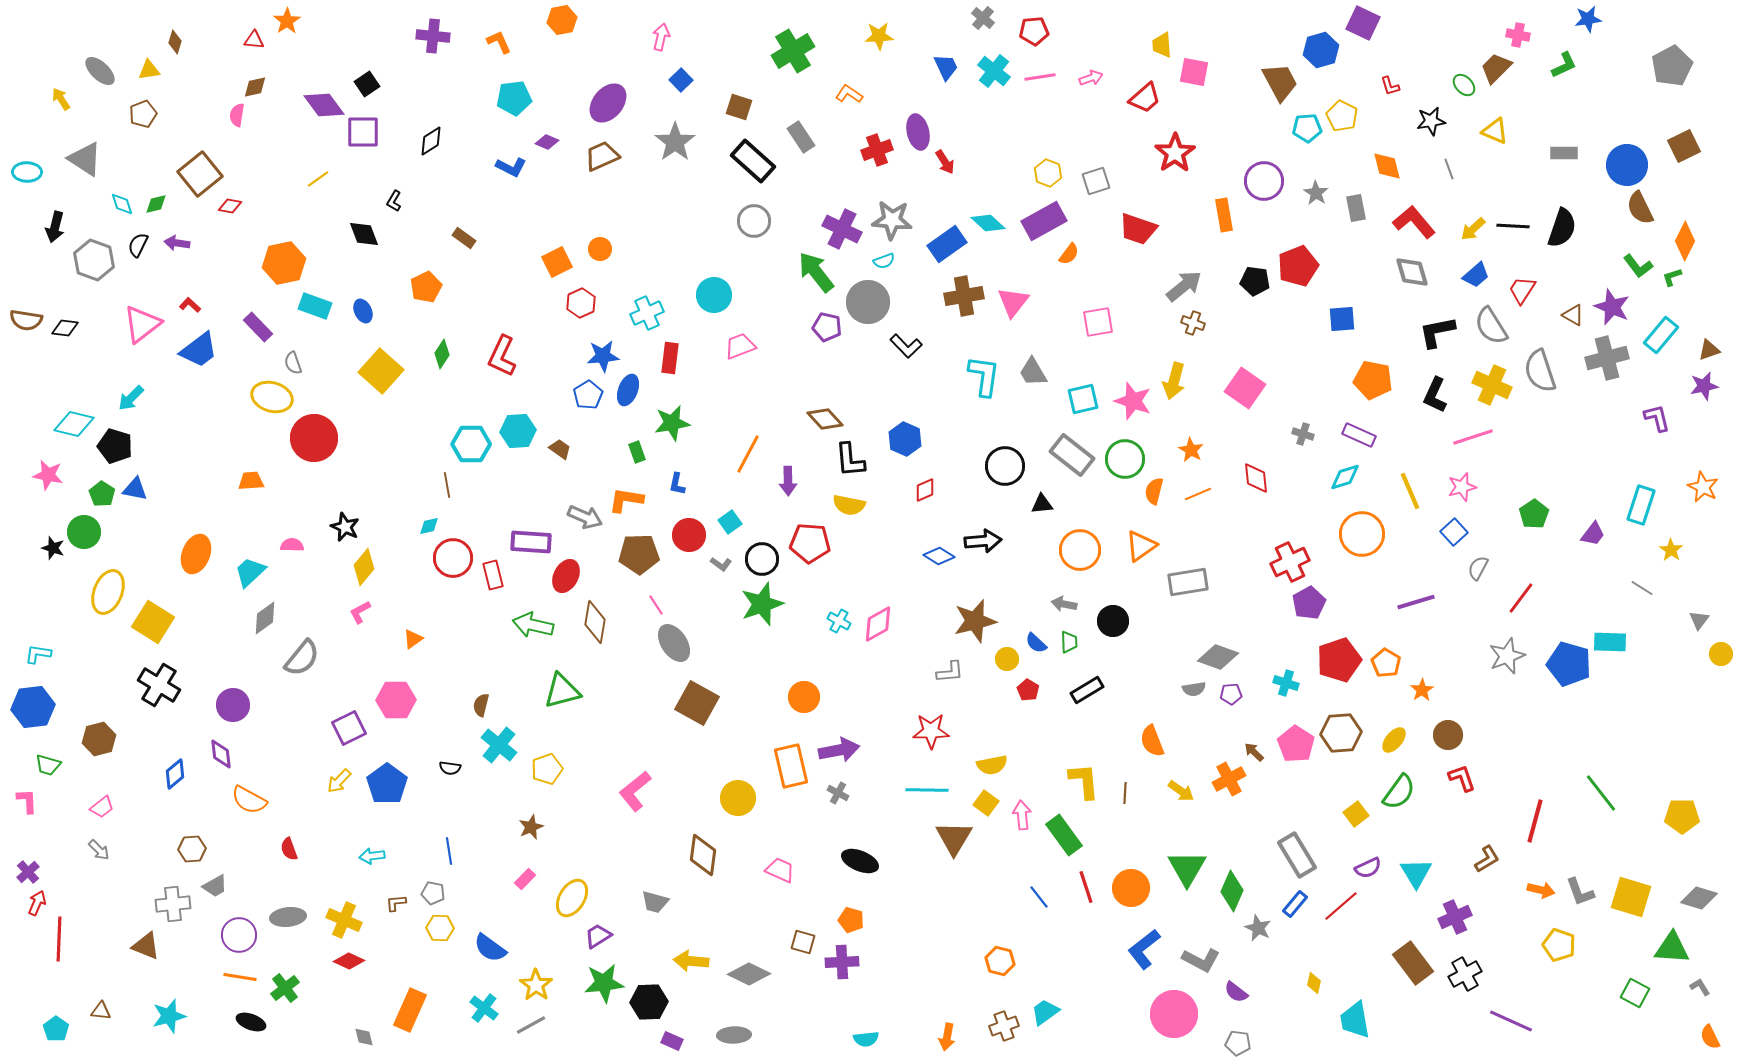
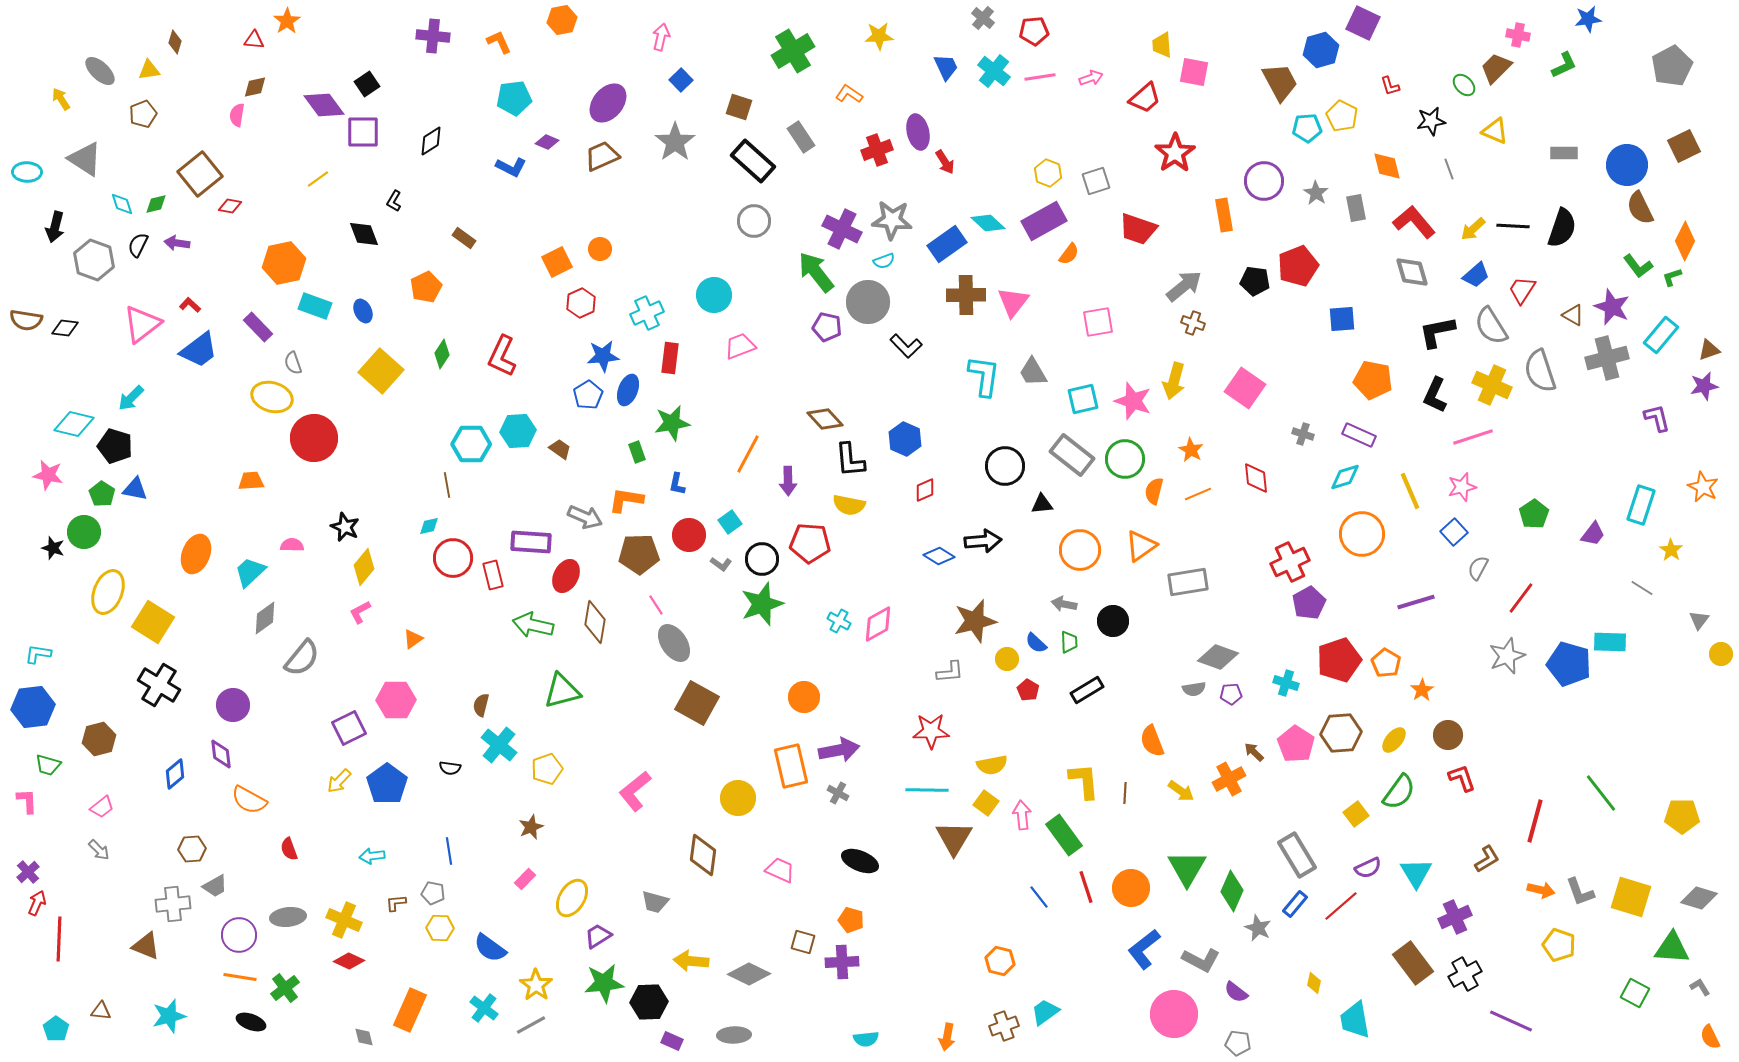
brown cross at (964, 296): moved 2 px right, 1 px up; rotated 9 degrees clockwise
